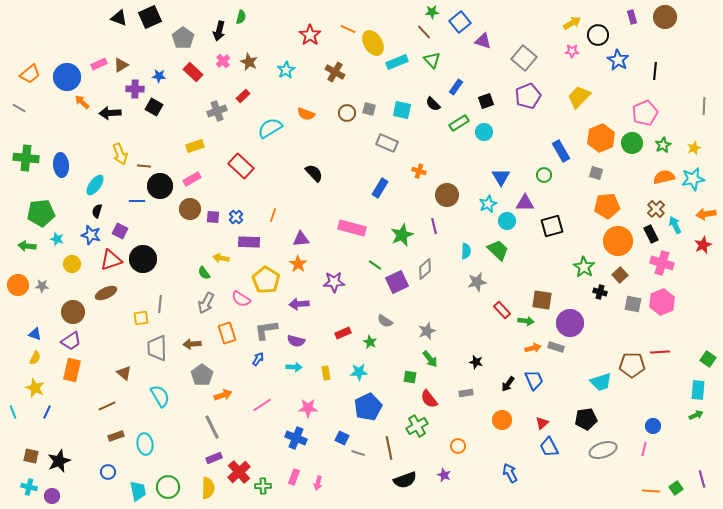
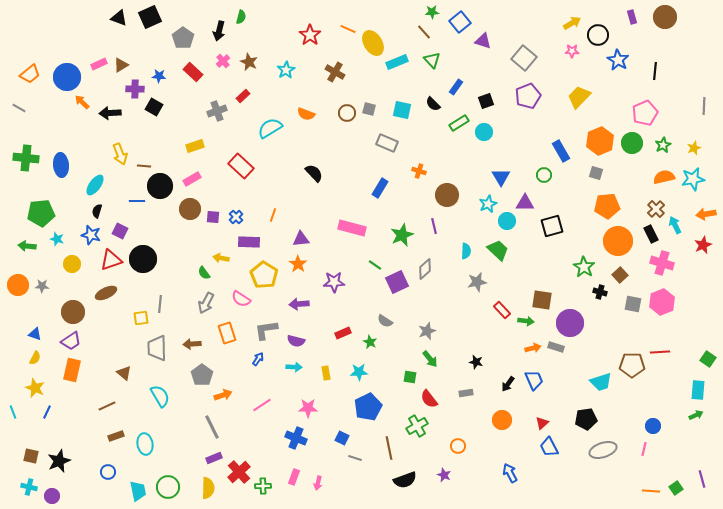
orange hexagon at (601, 138): moved 1 px left, 3 px down
yellow pentagon at (266, 280): moved 2 px left, 5 px up
gray line at (358, 453): moved 3 px left, 5 px down
